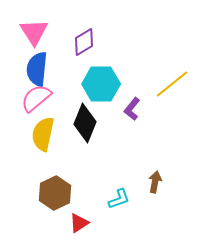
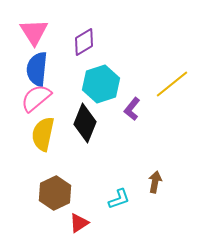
cyan hexagon: rotated 18 degrees counterclockwise
